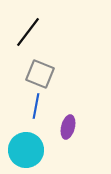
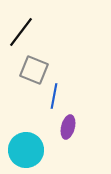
black line: moved 7 px left
gray square: moved 6 px left, 4 px up
blue line: moved 18 px right, 10 px up
